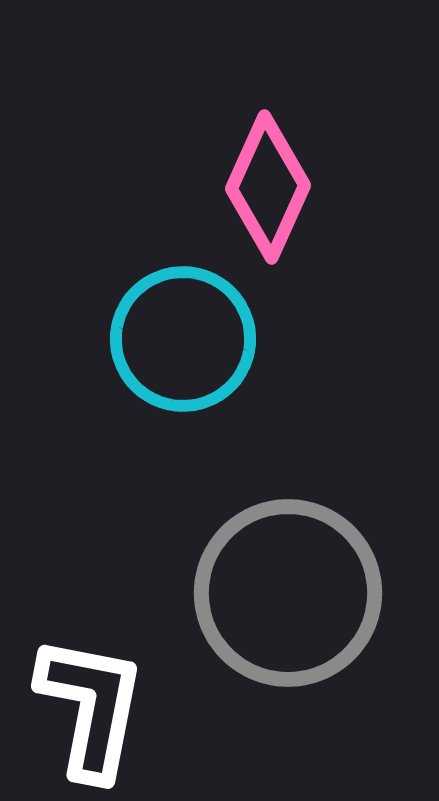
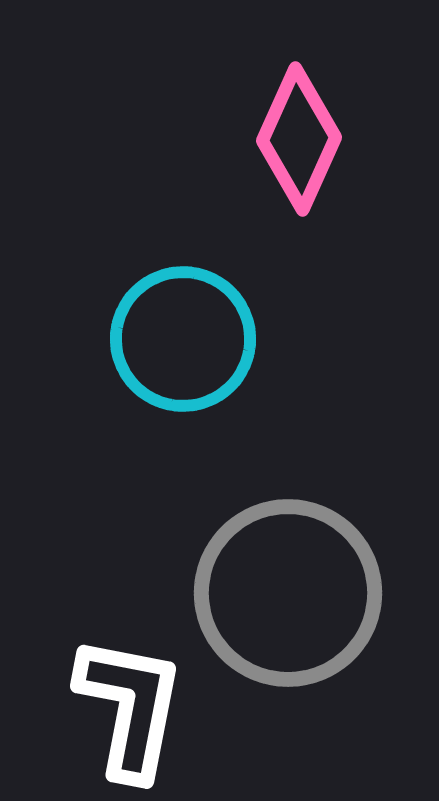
pink diamond: moved 31 px right, 48 px up
white L-shape: moved 39 px right
